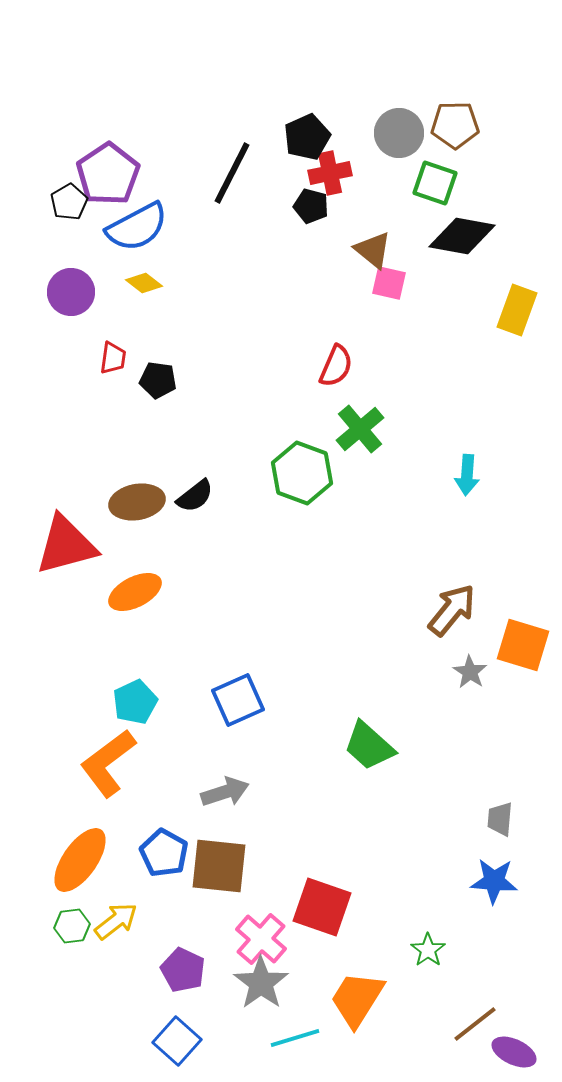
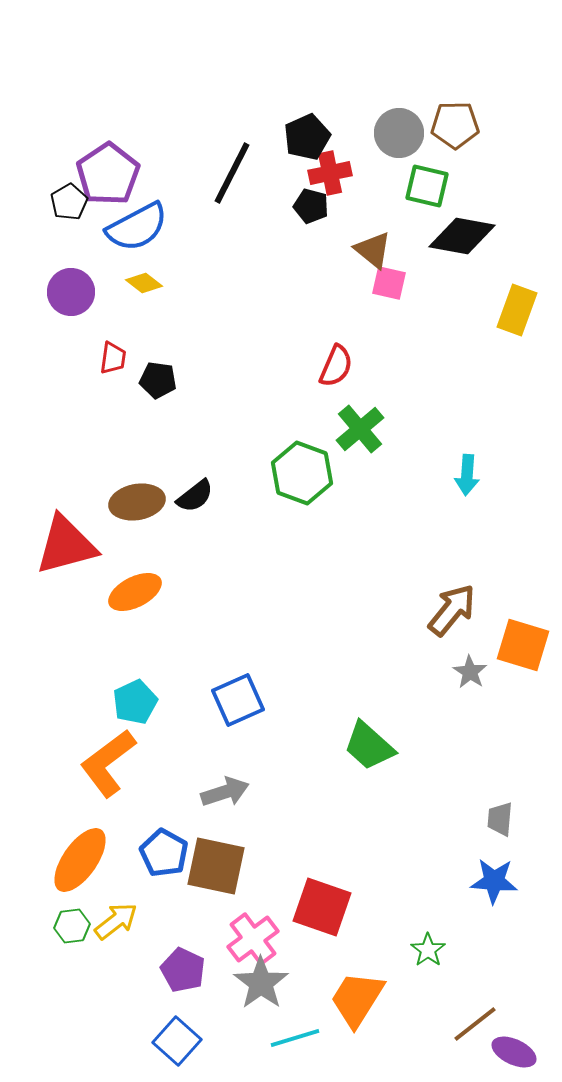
green square at (435, 183): moved 8 px left, 3 px down; rotated 6 degrees counterclockwise
brown square at (219, 866): moved 3 px left; rotated 6 degrees clockwise
pink cross at (261, 939): moved 8 px left; rotated 12 degrees clockwise
